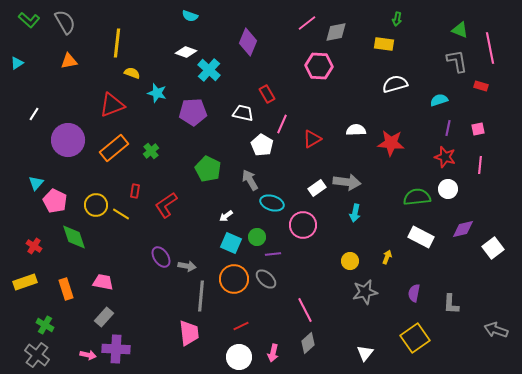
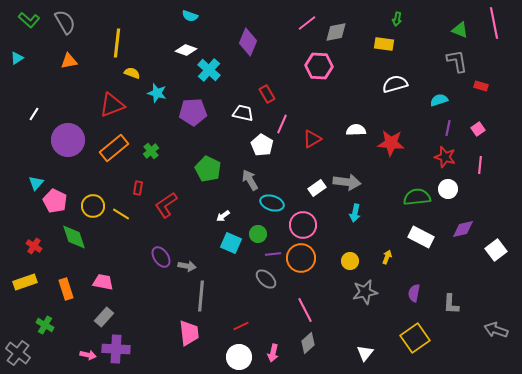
pink line at (490, 48): moved 4 px right, 25 px up
white diamond at (186, 52): moved 2 px up
cyan triangle at (17, 63): moved 5 px up
pink square at (478, 129): rotated 24 degrees counterclockwise
red rectangle at (135, 191): moved 3 px right, 3 px up
yellow circle at (96, 205): moved 3 px left, 1 px down
white arrow at (226, 216): moved 3 px left
green circle at (257, 237): moved 1 px right, 3 px up
white square at (493, 248): moved 3 px right, 2 px down
orange circle at (234, 279): moved 67 px right, 21 px up
gray cross at (37, 355): moved 19 px left, 2 px up
